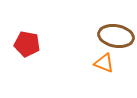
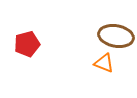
red pentagon: rotated 25 degrees counterclockwise
